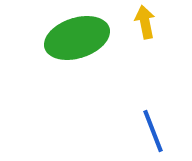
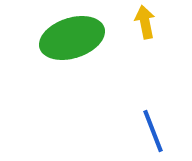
green ellipse: moved 5 px left
